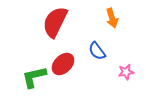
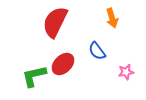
green L-shape: moved 1 px up
